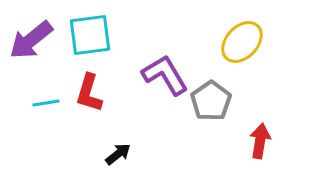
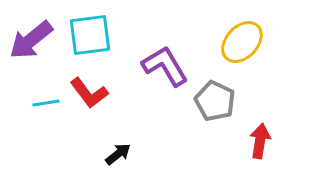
purple L-shape: moved 9 px up
red L-shape: rotated 54 degrees counterclockwise
gray pentagon: moved 4 px right; rotated 12 degrees counterclockwise
